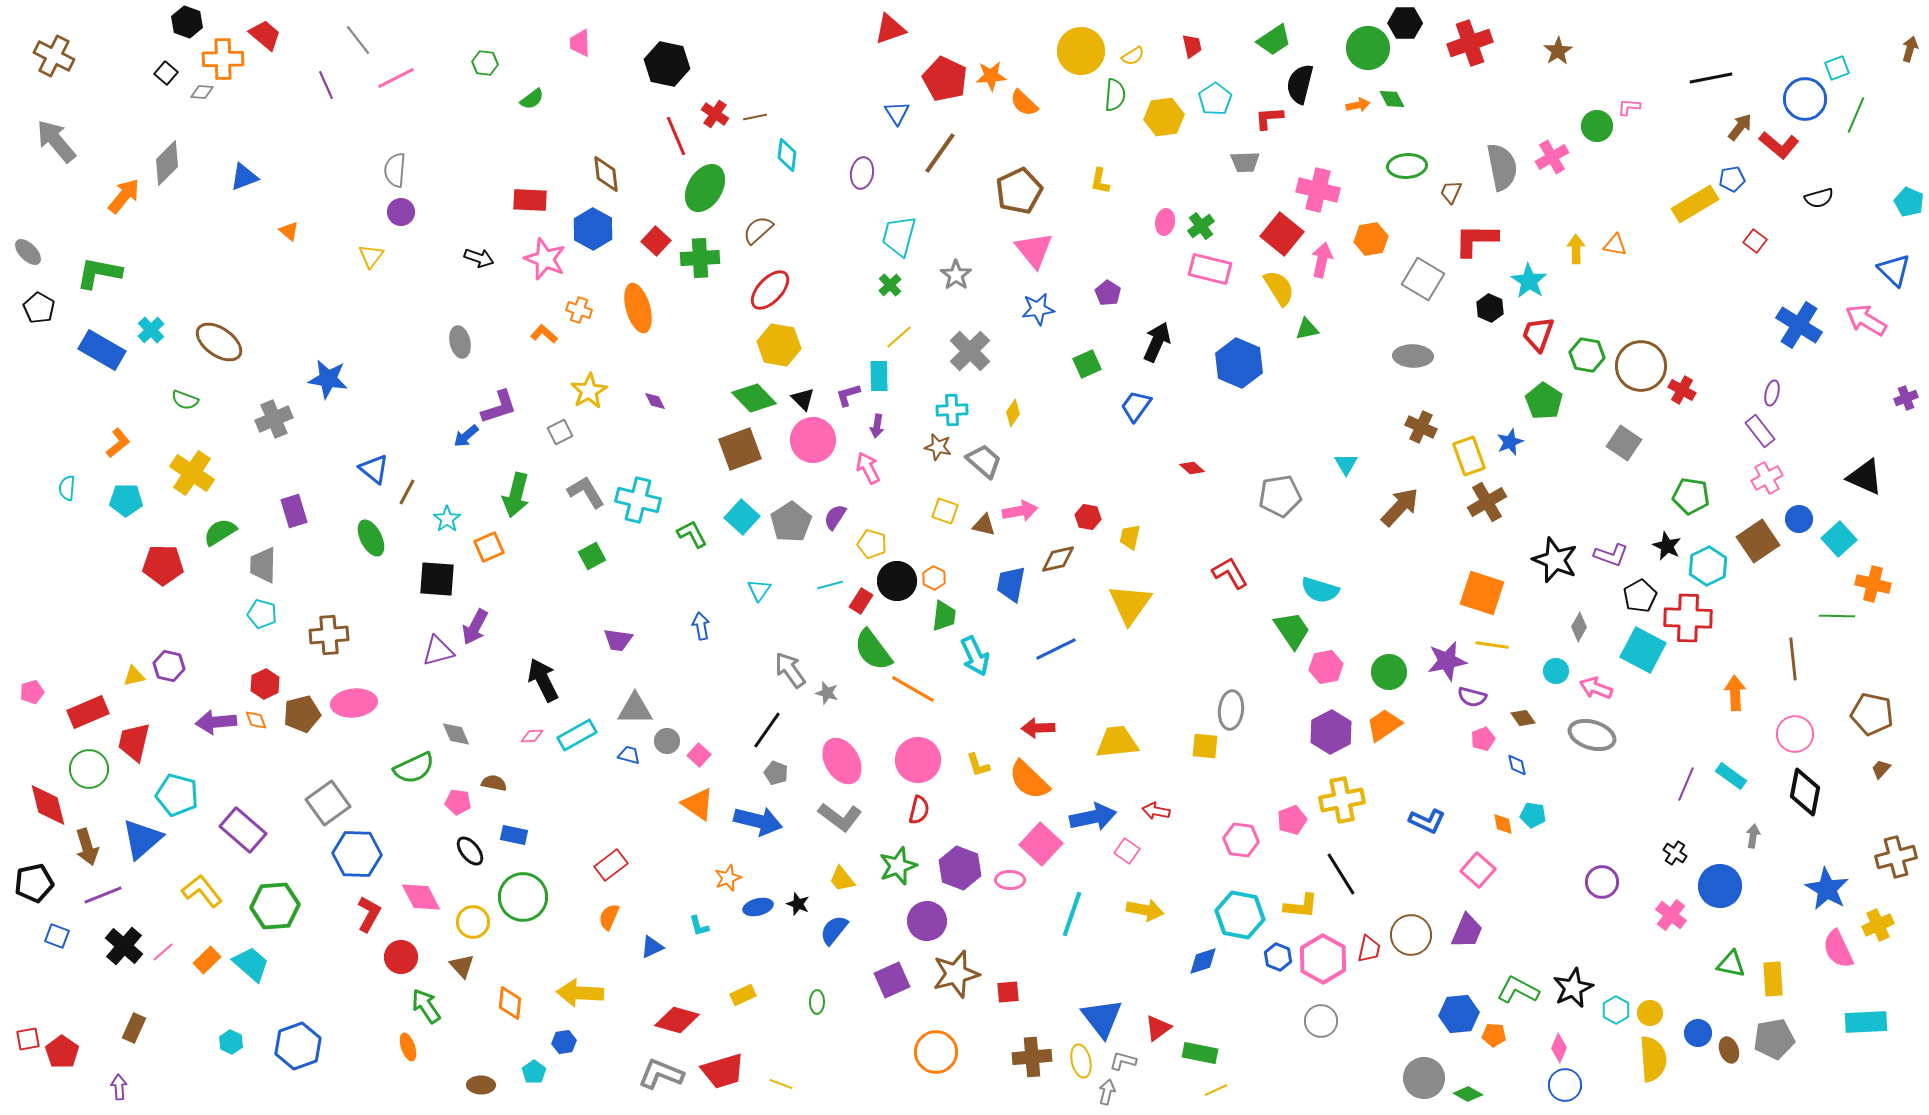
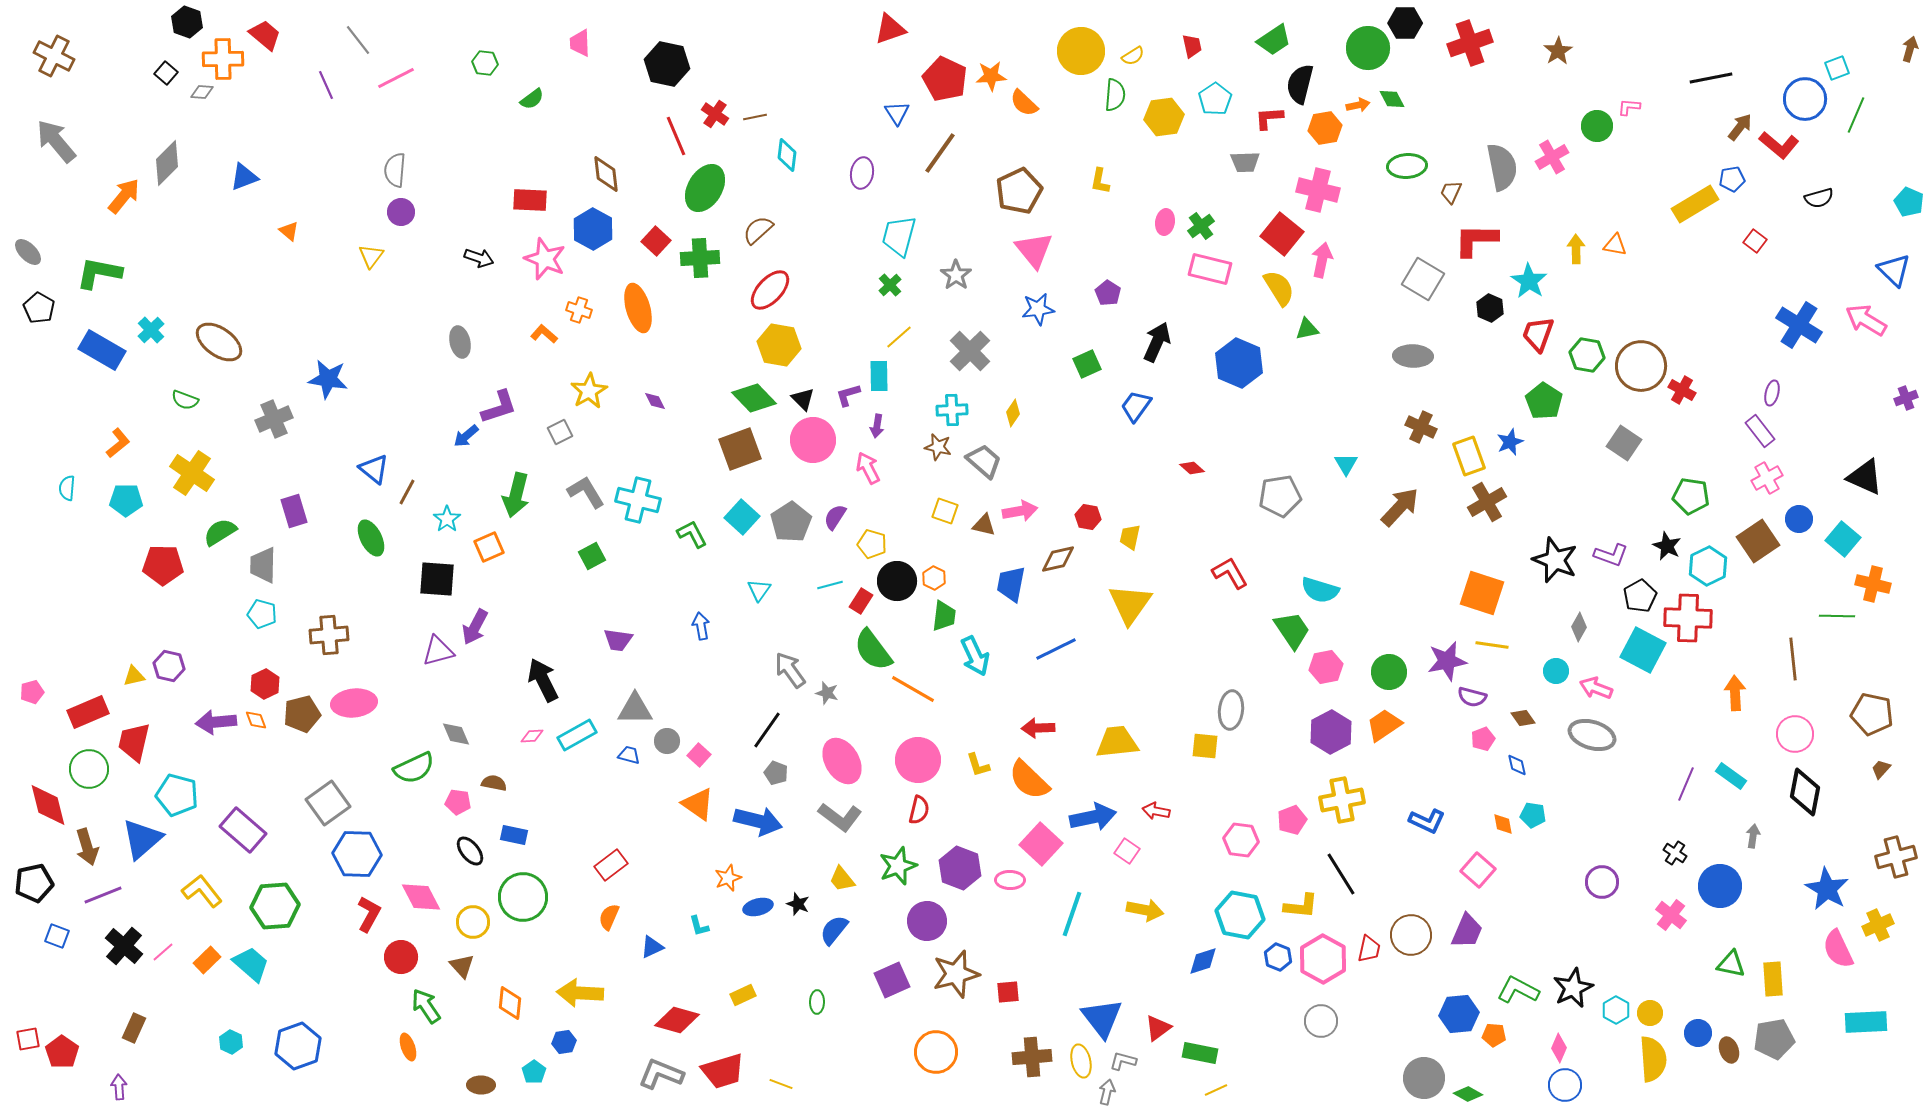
orange hexagon at (1371, 239): moved 46 px left, 111 px up
cyan square at (1839, 539): moved 4 px right; rotated 8 degrees counterclockwise
